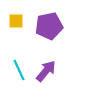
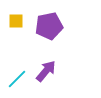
cyan line: moved 2 px left, 9 px down; rotated 70 degrees clockwise
